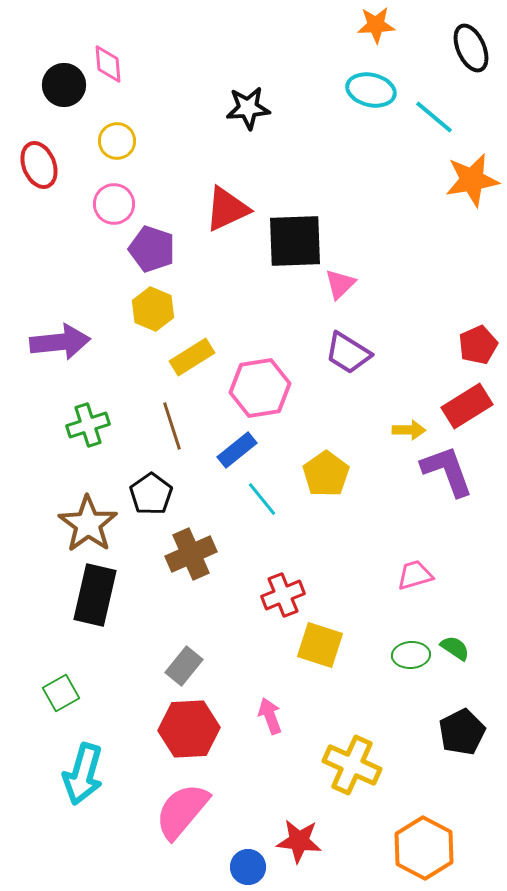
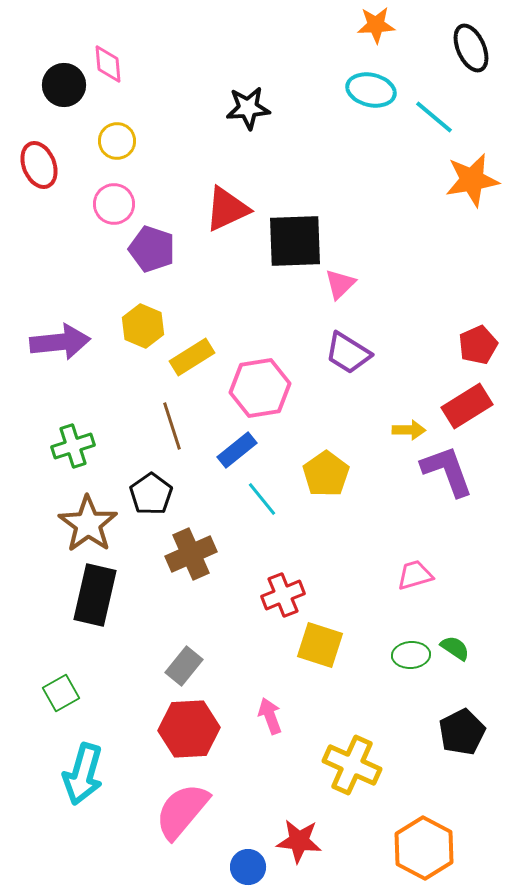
yellow hexagon at (153, 309): moved 10 px left, 17 px down
green cross at (88, 425): moved 15 px left, 21 px down
